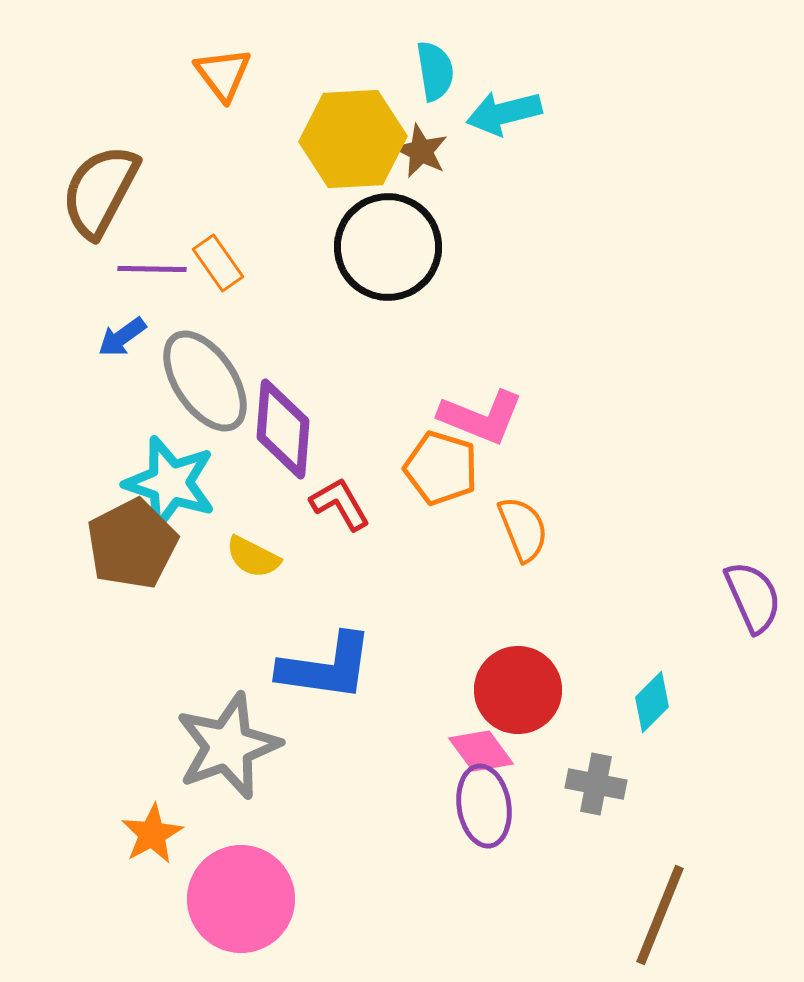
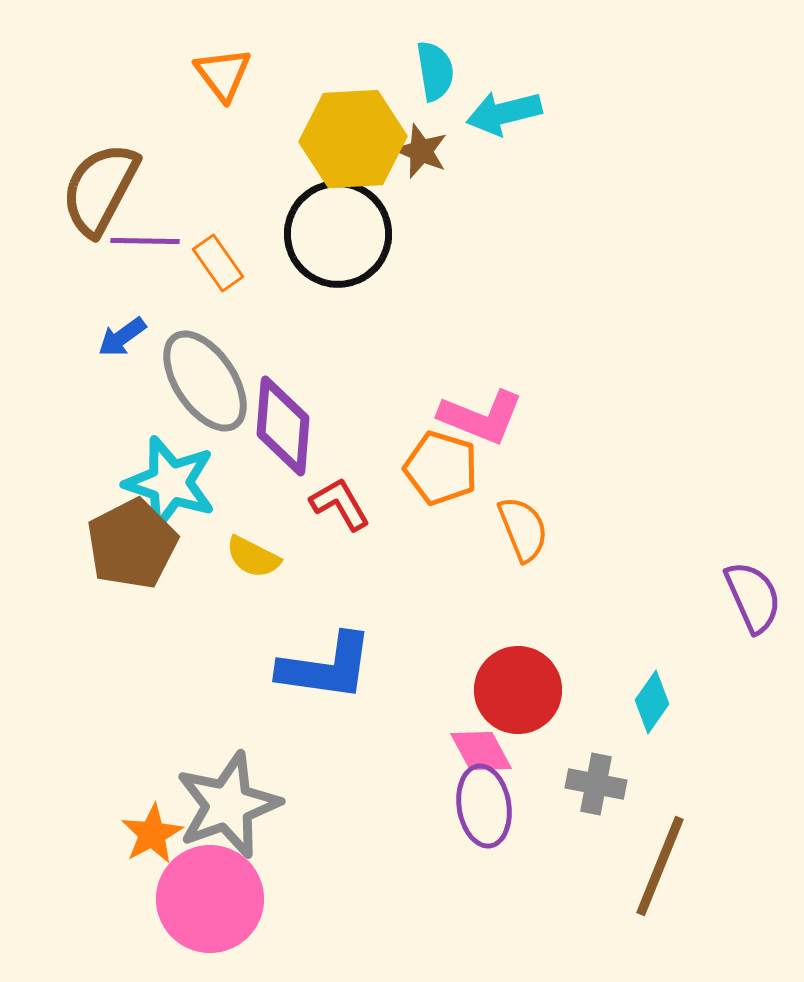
brown star: rotated 4 degrees counterclockwise
brown semicircle: moved 2 px up
black circle: moved 50 px left, 13 px up
purple line: moved 7 px left, 28 px up
purple diamond: moved 3 px up
cyan diamond: rotated 10 degrees counterclockwise
gray star: moved 59 px down
pink diamond: rotated 8 degrees clockwise
pink circle: moved 31 px left
brown line: moved 49 px up
